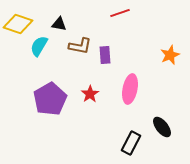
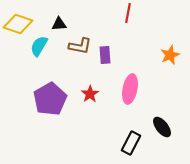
red line: moved 8 px right; rotated 60 degrees counterclockwise
black triangle: rotated 14 degrees counterclockwise
